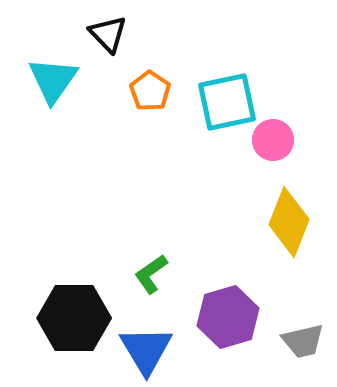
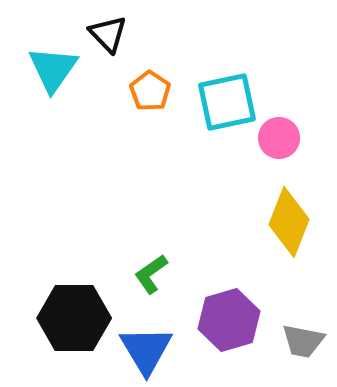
cyan triangle: moved 11 px up
pink circle: moved 6 px right, 2 px up
purple hexagon: moved 1 px right, 3 px down
gray trapezoid: rotated 24 degrees clockwise
